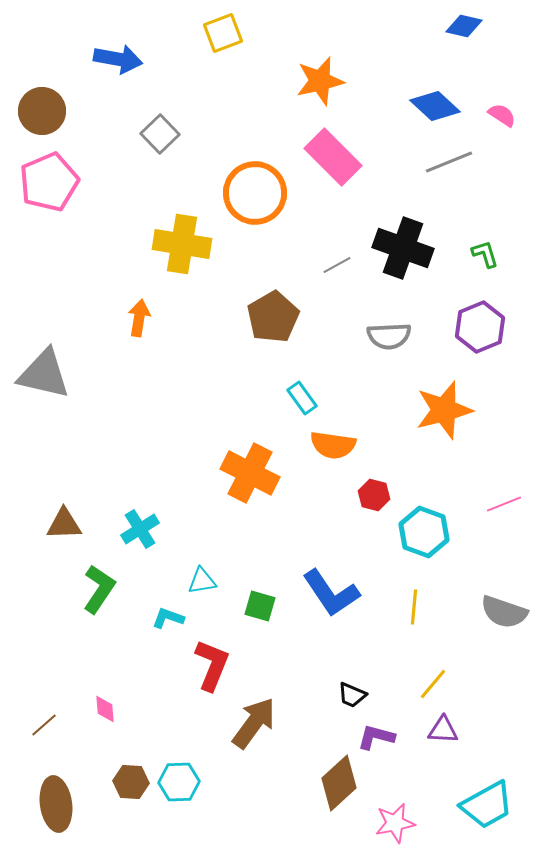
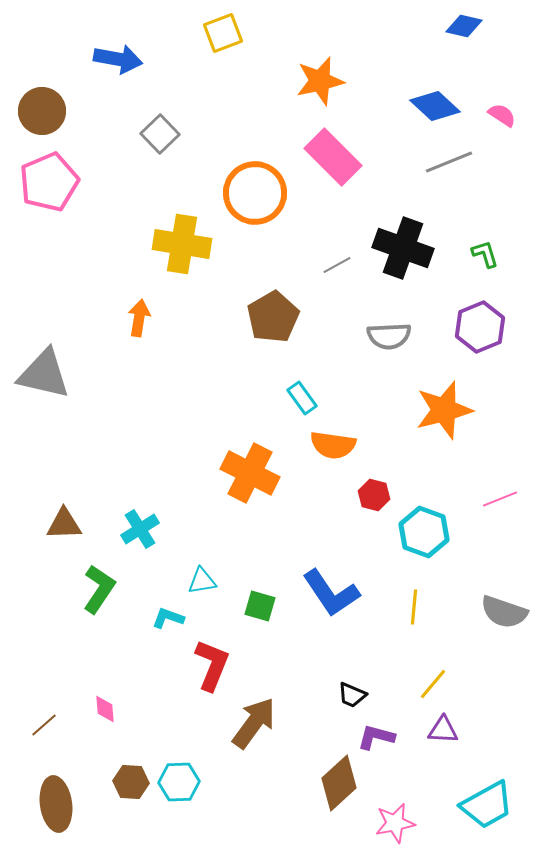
pink line at (504, 504): moved 4 px left, 5 px up
